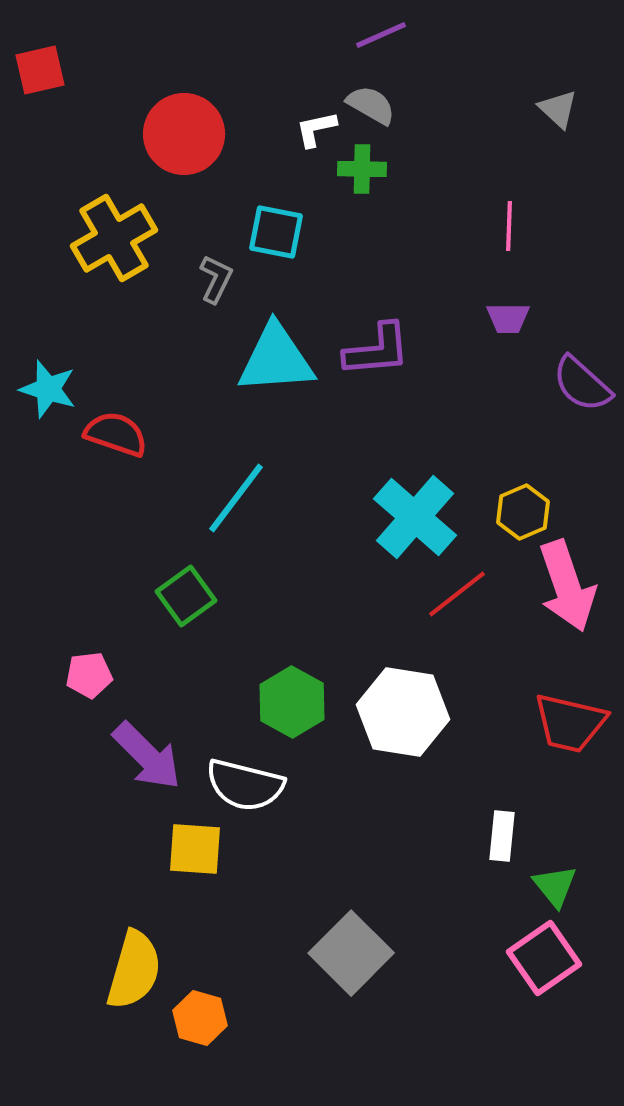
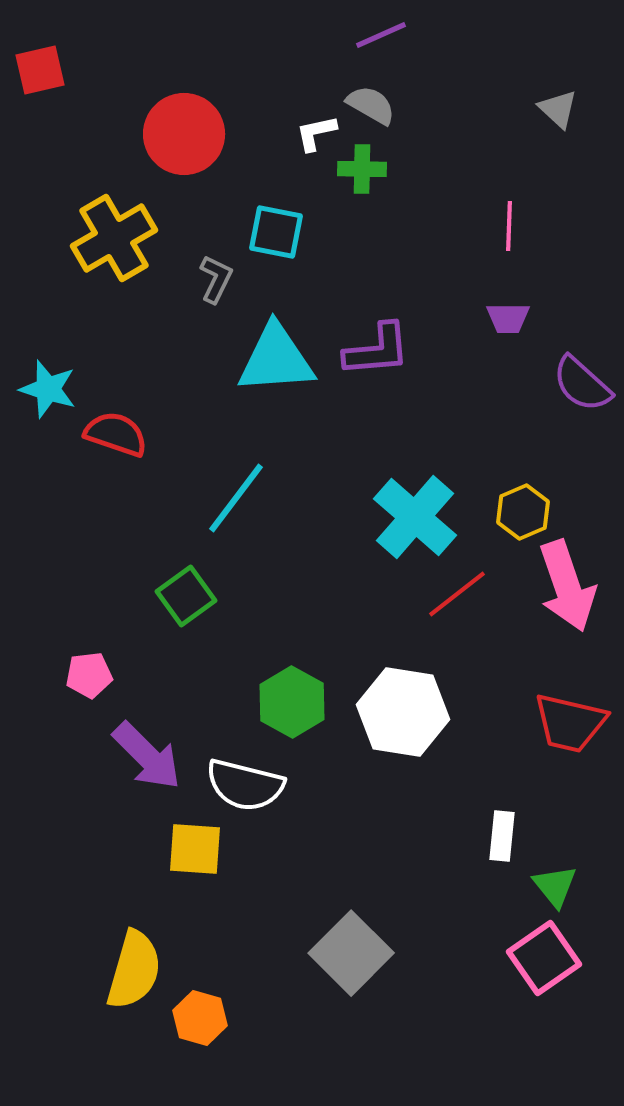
white L-shape: moved 4 px down
